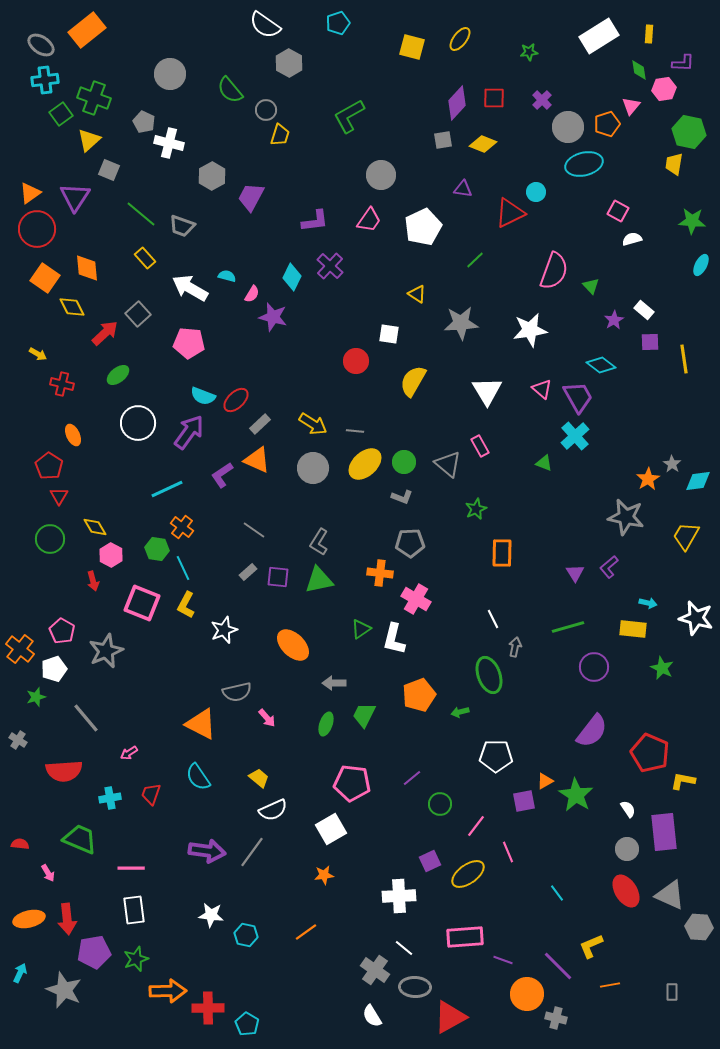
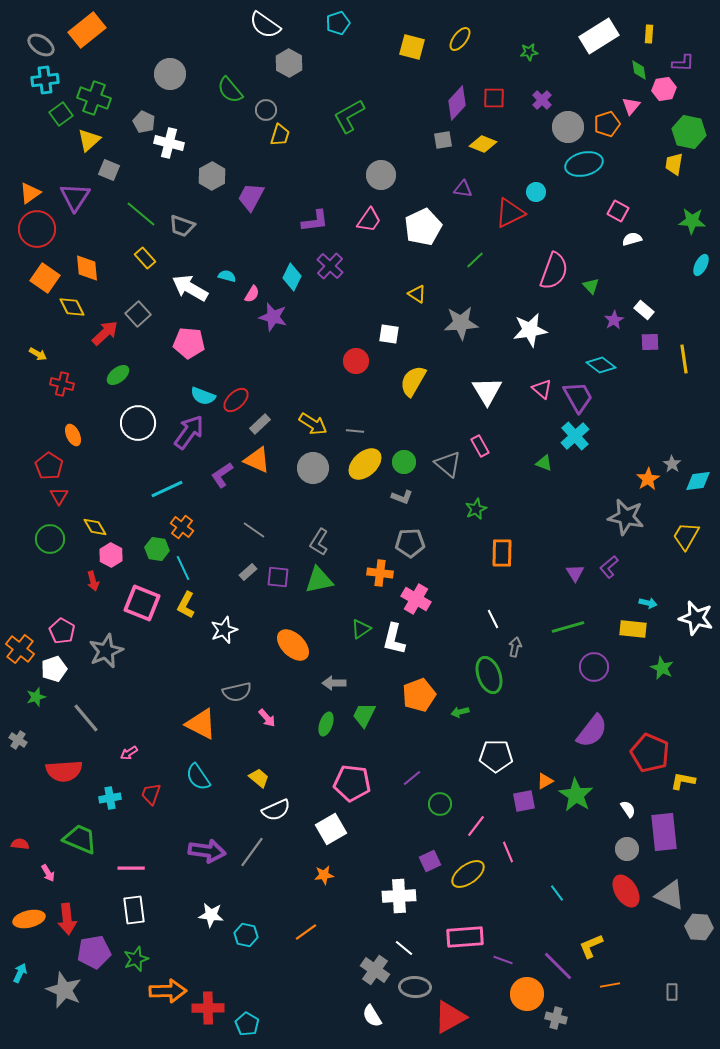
white semicircle at (273, 810): moved 3 px right
